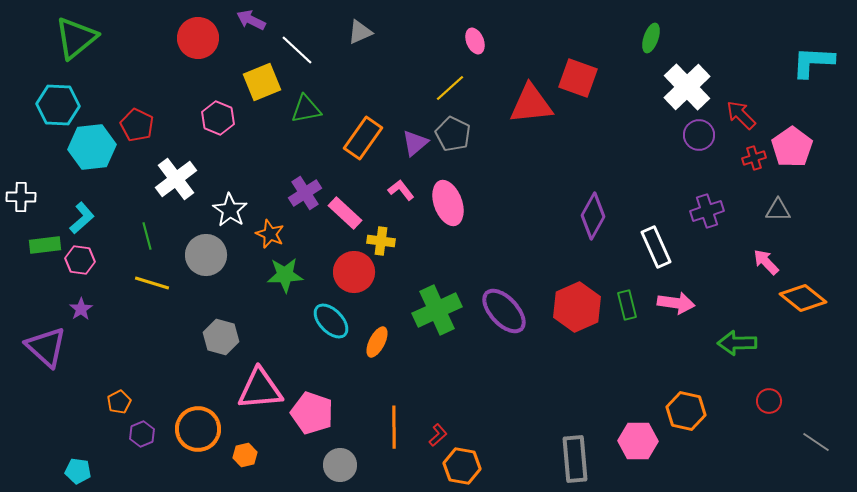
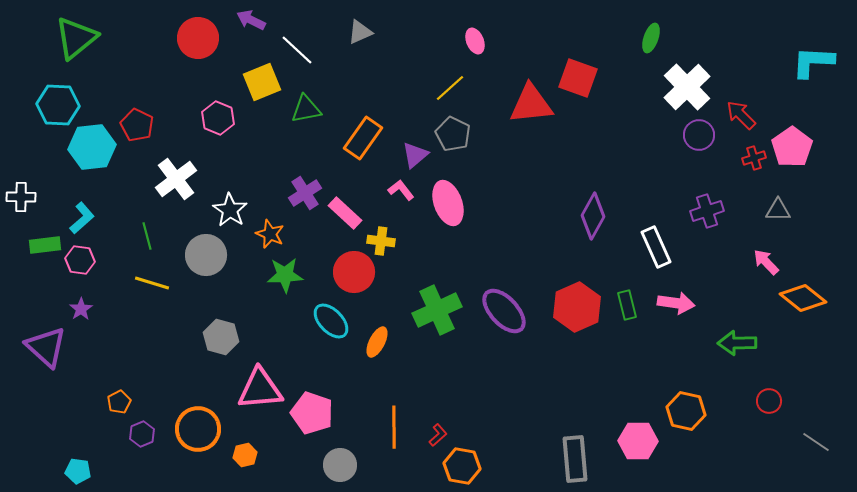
purple triangle at (415, 143): moved 12 px down
